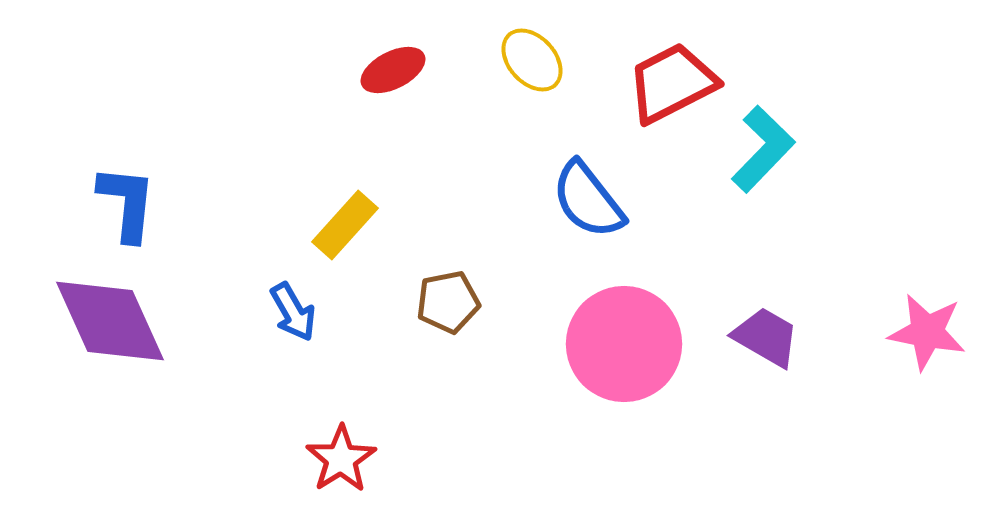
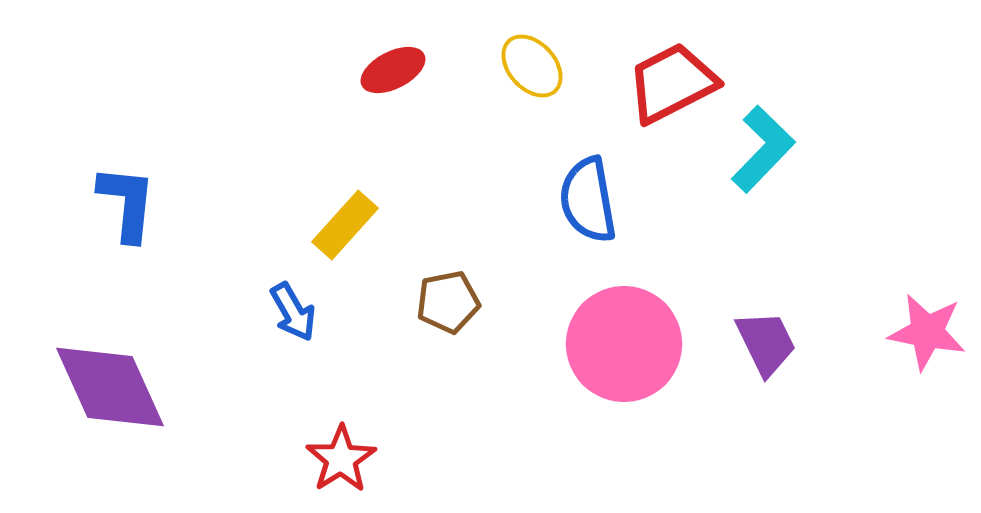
yellow ellipse: moved 6 px down
blue semicircle: rotated 28 degrees clockwise
purple diamond: moved 66 px down
purple trapezoid: moved 6 px down; rotated 34 degrees clockwise
